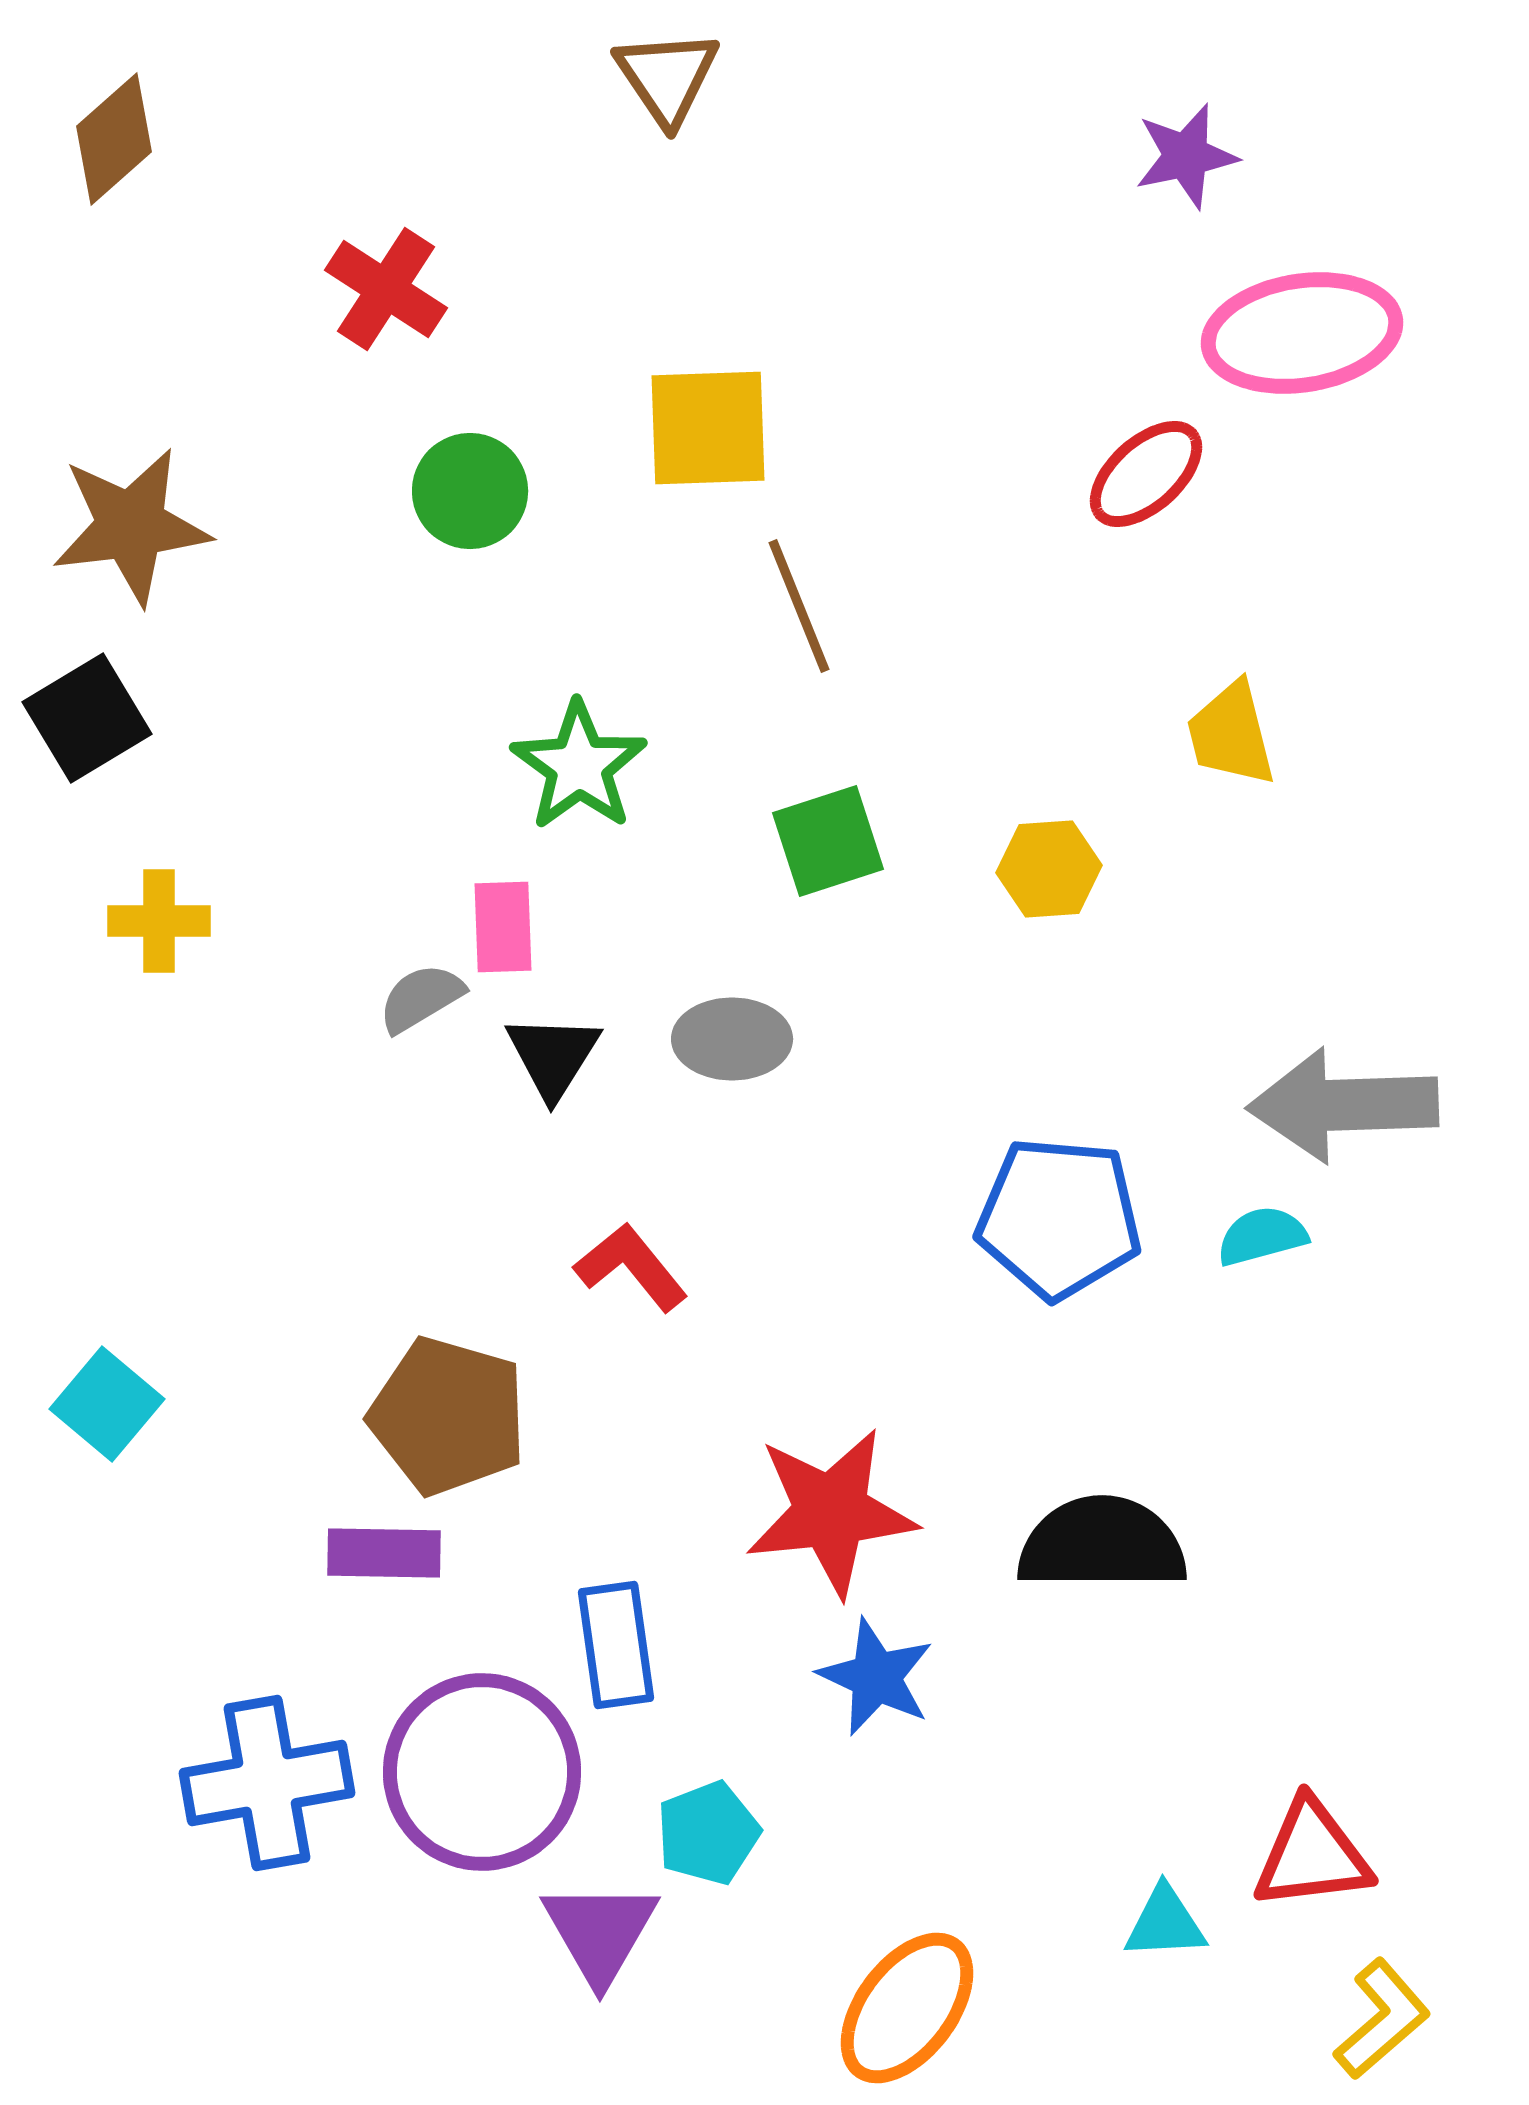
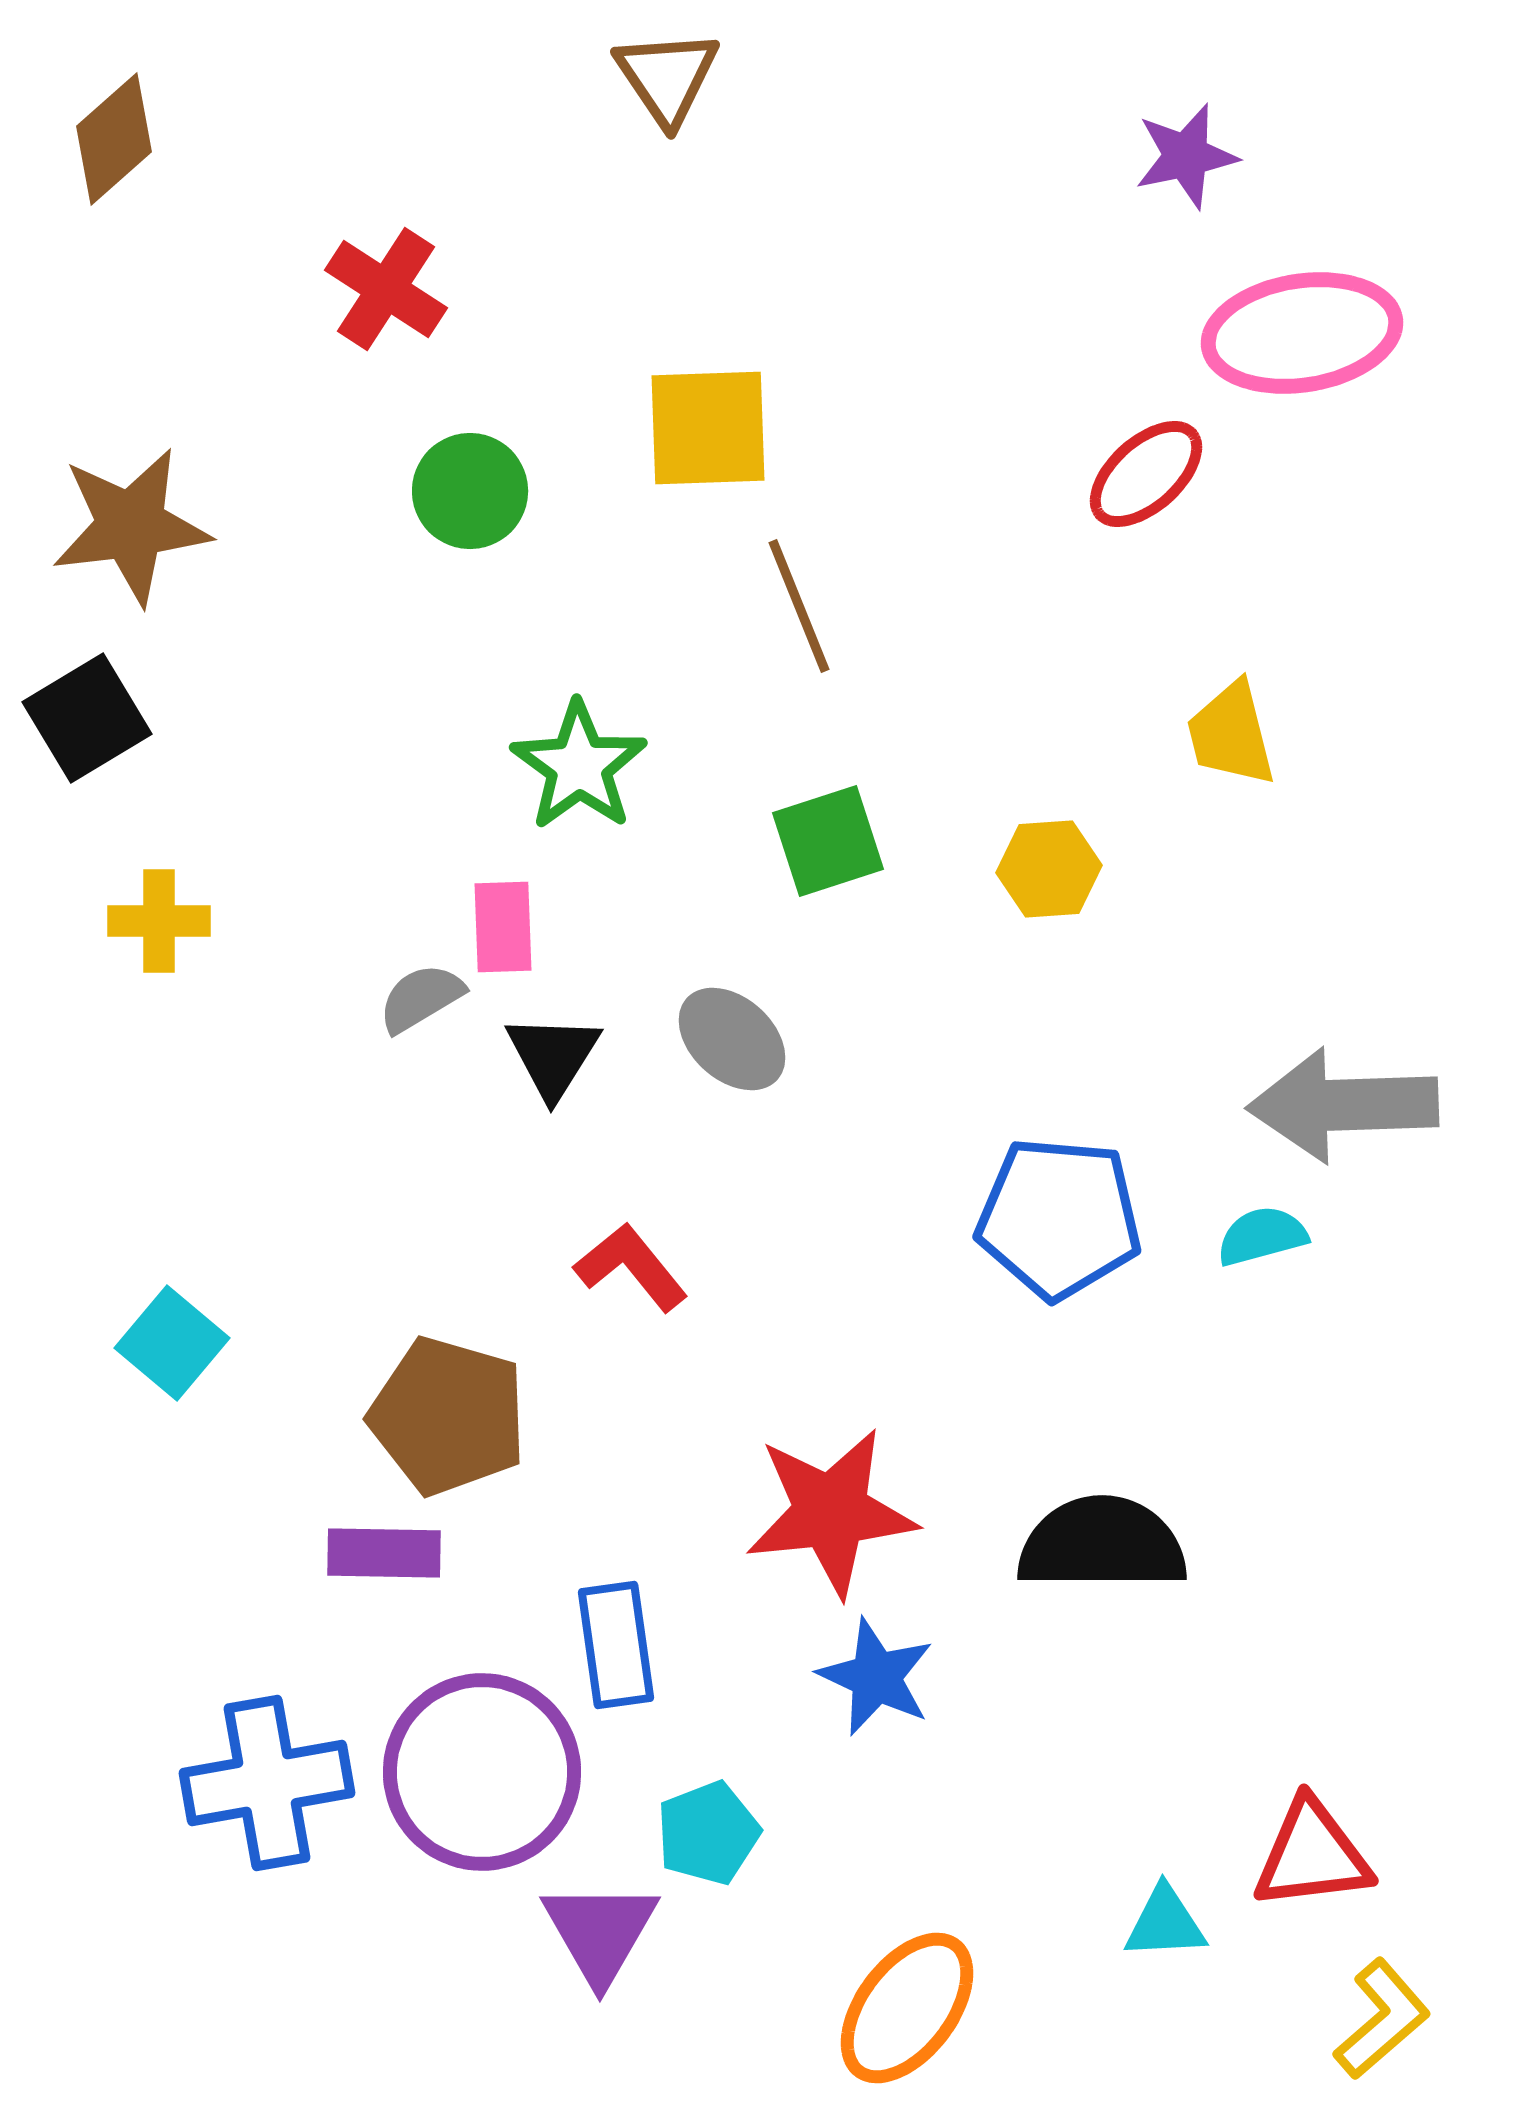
gray ellipse: rotated 42 degrees clockwise
cyan square: moved 65 px right, 61 px up
